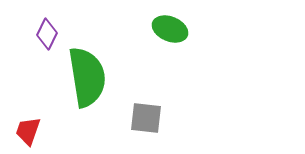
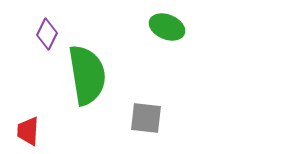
green ellipse: moved 3 px left, 2 px up
green semicircle: moved 2 px up
red trapezoid: rotated 16 degrees counterclockwise
